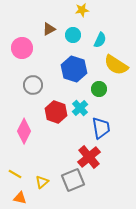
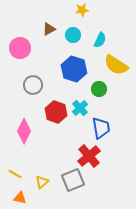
pink circle: moved 2 px left
red cross: moved 1 px up
